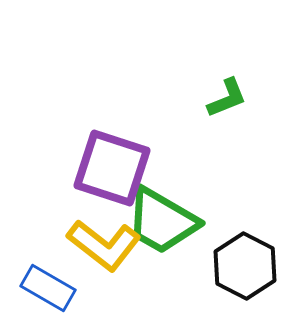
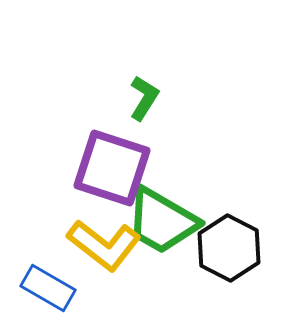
green L-shape: moved 83 px left; rotated 36 degrees counterclockwise
black hexagon: moved 16 px left, 18 px up
